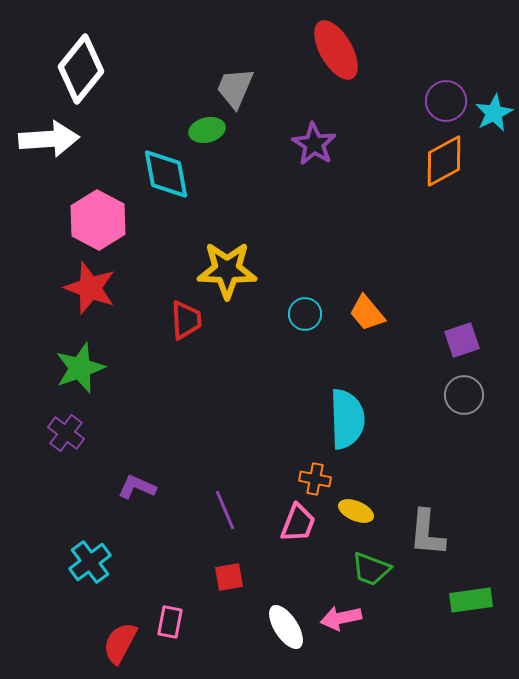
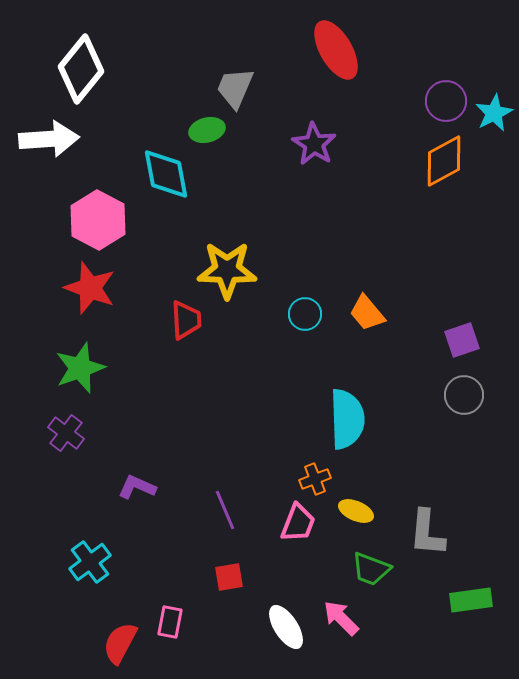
orange cross: rotated 32 degrees counterclockwise
pink arrow: rotated 57 degrees clockwise
